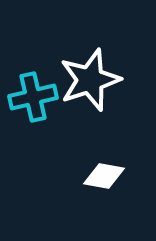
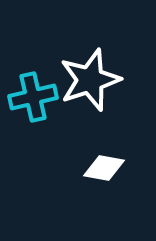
white diamond: moved 8 px up
